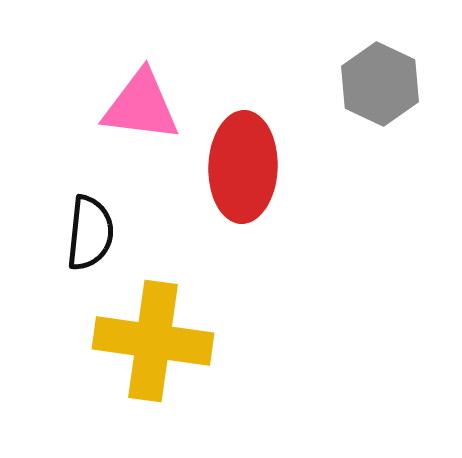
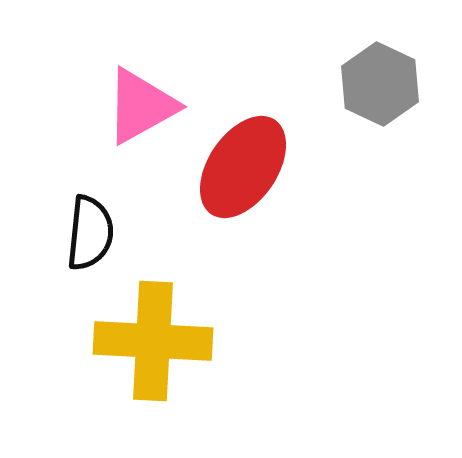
pink triangle: rotated 36 degrees counterclockwise
red ellipse: rotated 32 degrees clockwise
yellow cross: rotated 5 degrees counterclockwise
